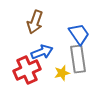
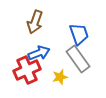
blue trapezoid: rotated 15 degrees clockwise
blue arrow: moved 3 px left, 1 px down
gray rectangle: rotated 28 degrees counterclockwise
yellow star: moved 2 px left, 4 px down
